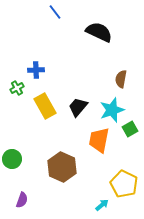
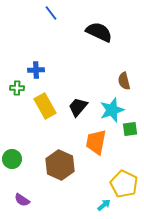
blue line: moved 4 px left, 1 px down
brown semicircle: moved 3 px right, 2 px down; rotated 24 degrees counterclockwise
green cross: rotated 32 degrees clockwise
green square: rotated 21 degrees clockwise
orange trapezoid: moved 3 px left, 2 px down
brown hexagon: moved 2 px left, 2 px up
purple semicircle: rotated 105 degrees clockwise
cyan arrow: moved 2 px right
